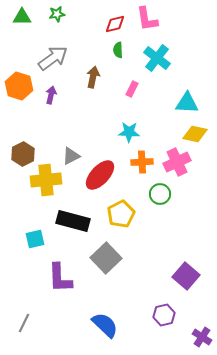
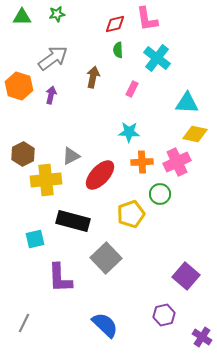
yellow pentagon: moved 10 px right; rotated 8 degrees clockwise
